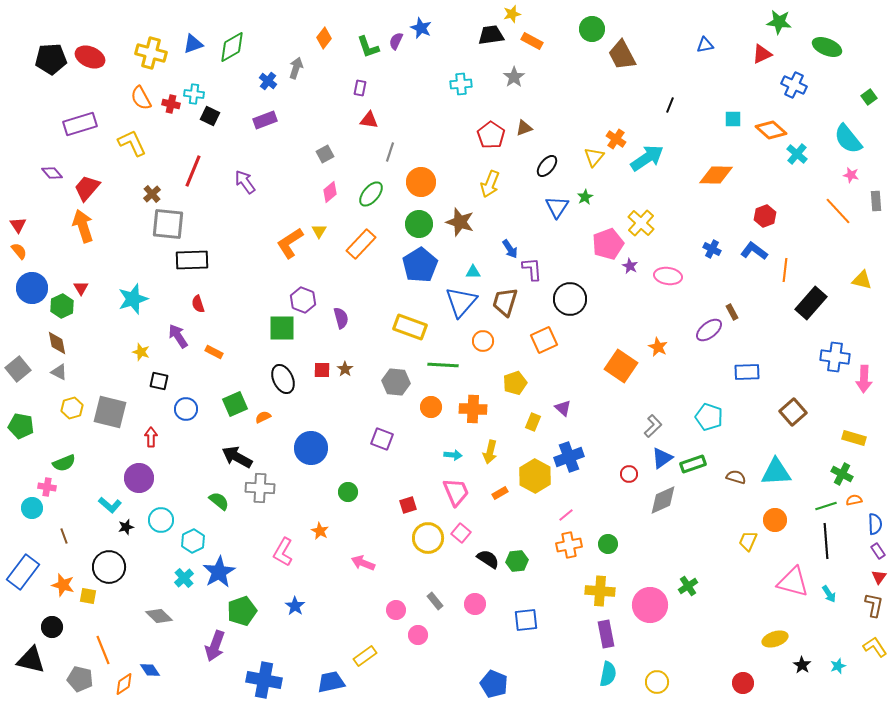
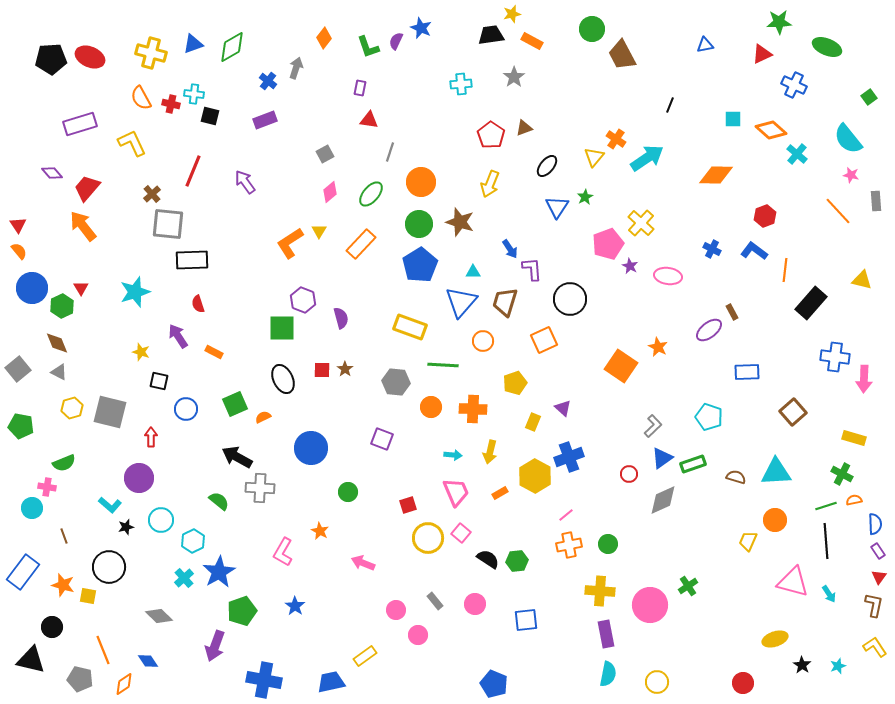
green star at (779, 22): rotated 10 degrees counterclockwise
black square at (210, 116): rotated 12 degrees counterclockwise
orange arrow at (83, 226): rotated 20 degrees counterclockwise
cyan star at (133, 299): moved 2 px right, 7 px up
brown diamond at (57, 343): rotated 10 degrees counterclockwise
blue diamond at (150, 670): moved 2 px left, 9 px up
